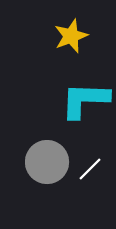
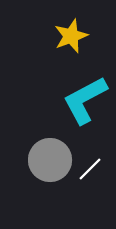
cyan L-shape: rotated 30 degrees counterclockwise
gray circle: moved 3 px right, 2 px up
